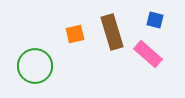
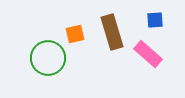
blue square: rotated 18 degrees counterclockwise
green circle: moved 13 px right, 8 px up
